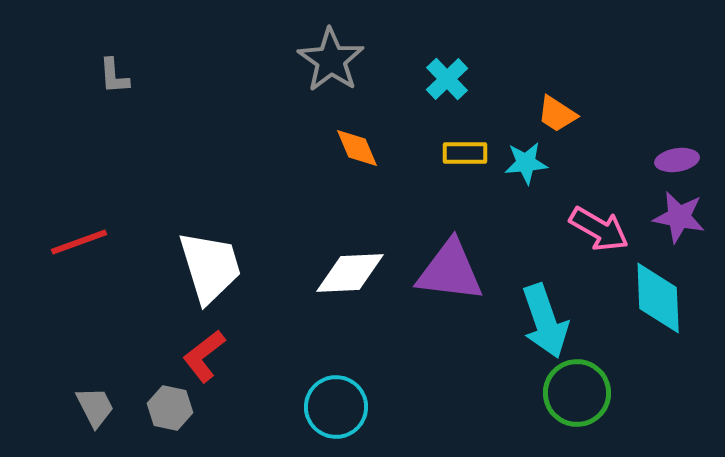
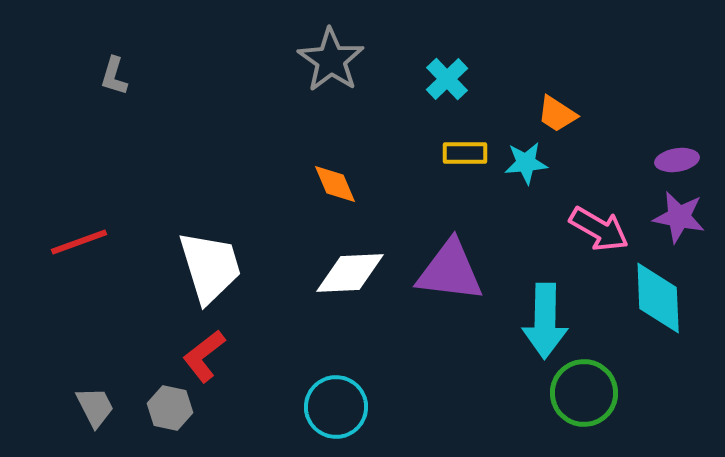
gray L-shape: rotated 21 degrees clockwise
orange diamond: moved 22 px left, 36 px down
cyan arrow: rotated 20 degrees clockwise
green circle: moved 7 px right
